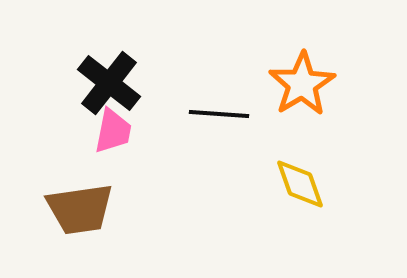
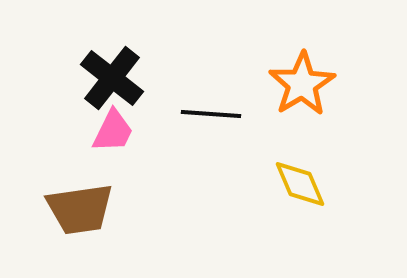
black cross: moved 3 px right, 5 px up
black line: moved 8 px left
pink trapezoid: rotated 15 degrees clockwise
yellow diamond: rotated 4 degrees counterclockwise
